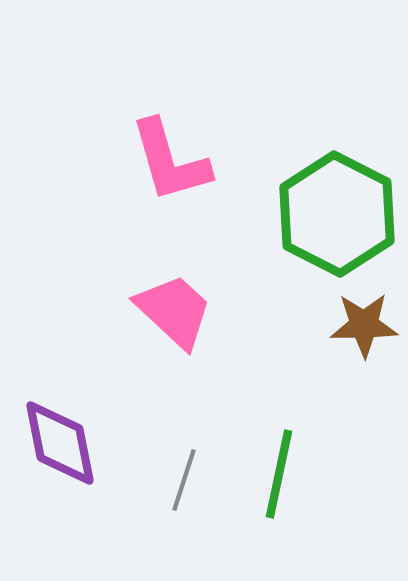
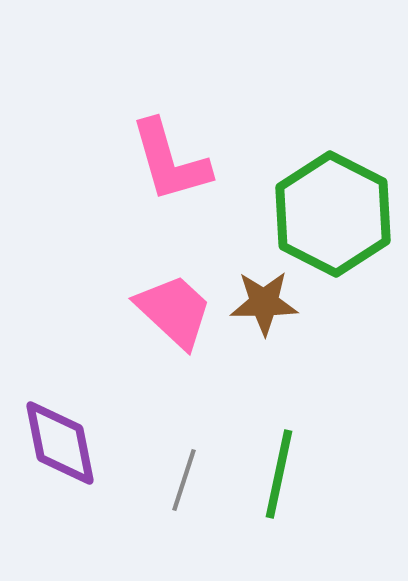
green hexagon: moved 4 px left
brown star: moved 100 px left, 22 px up
